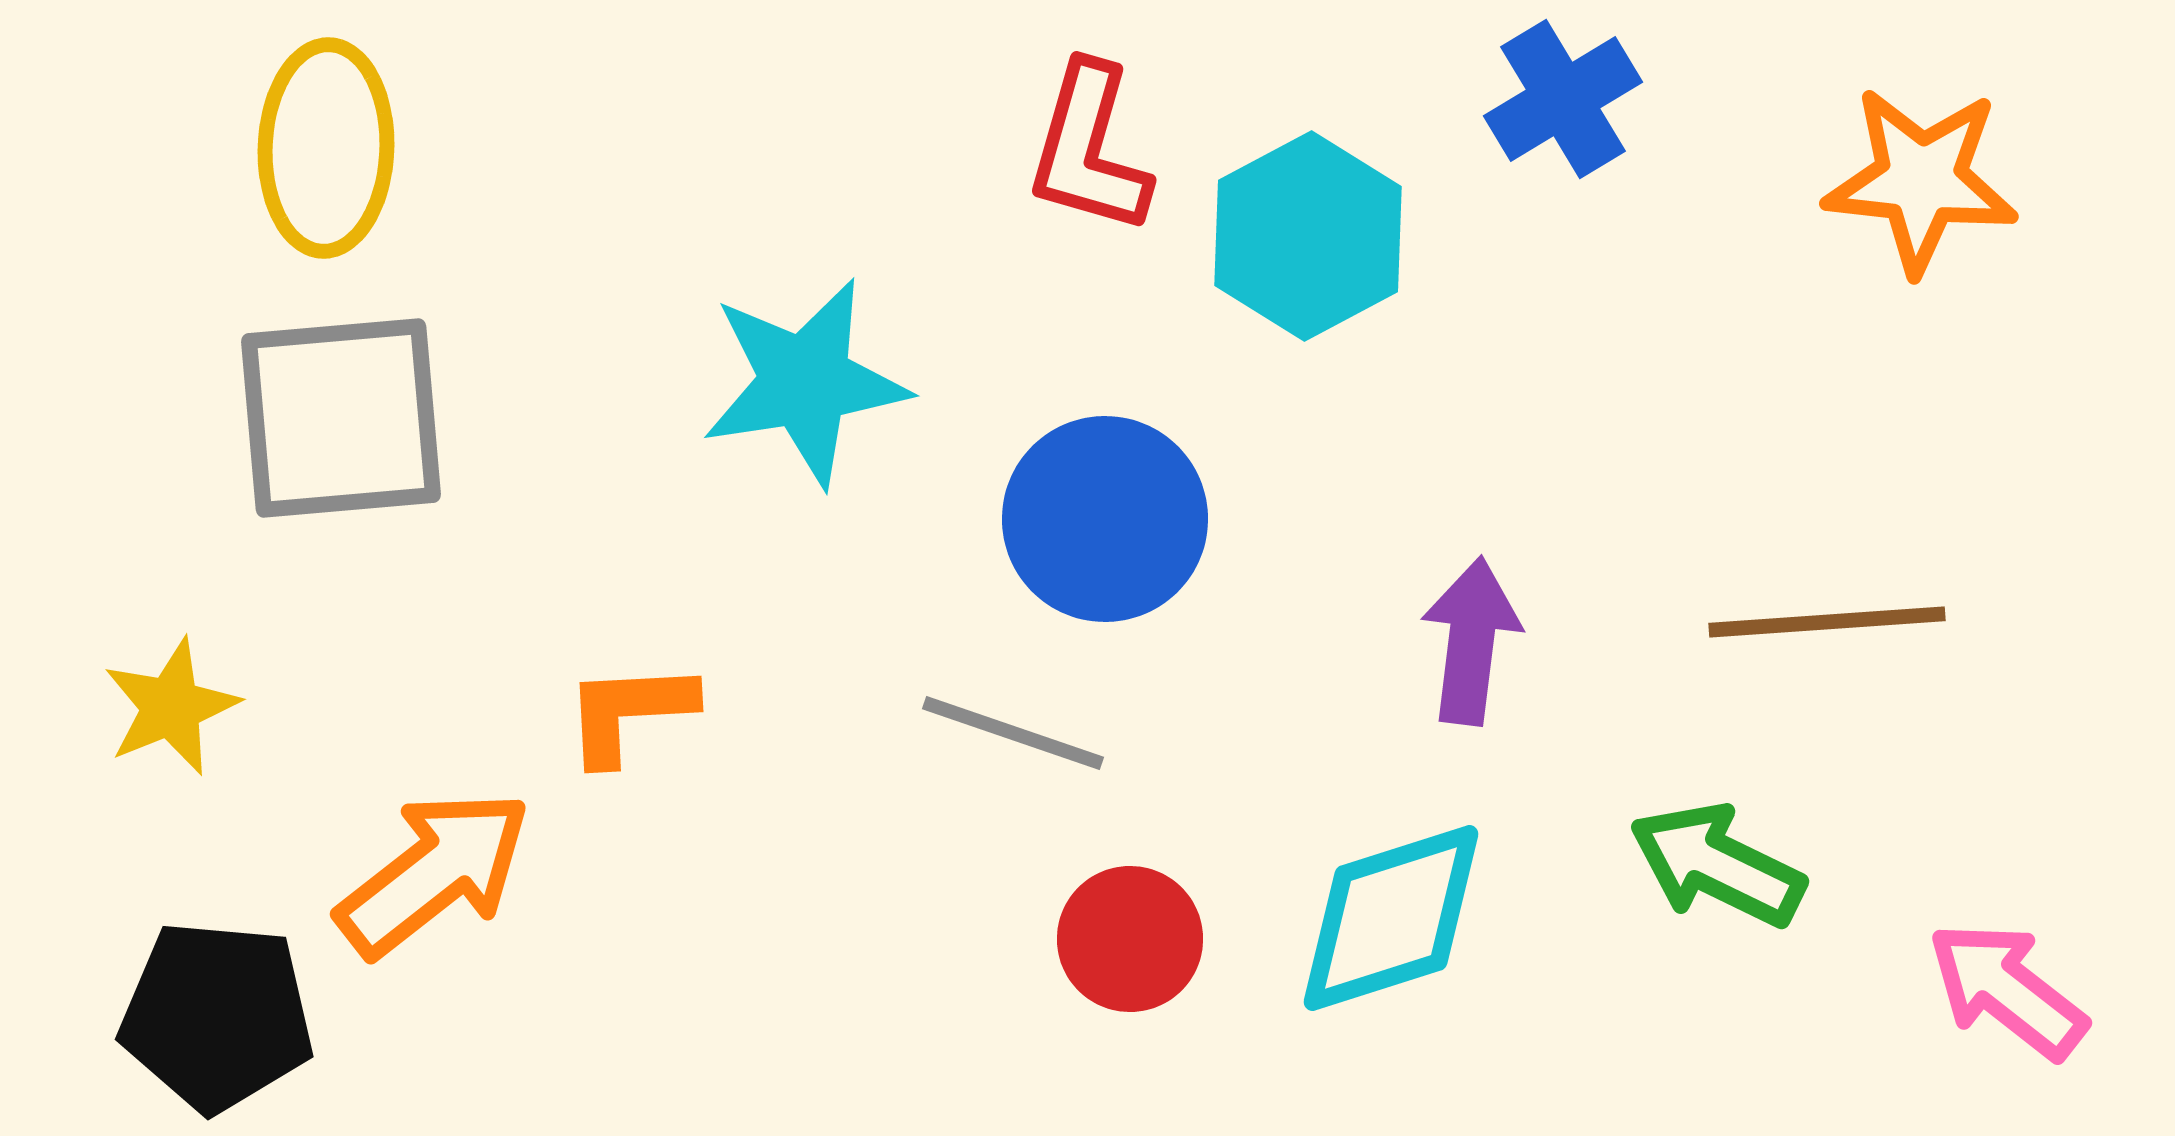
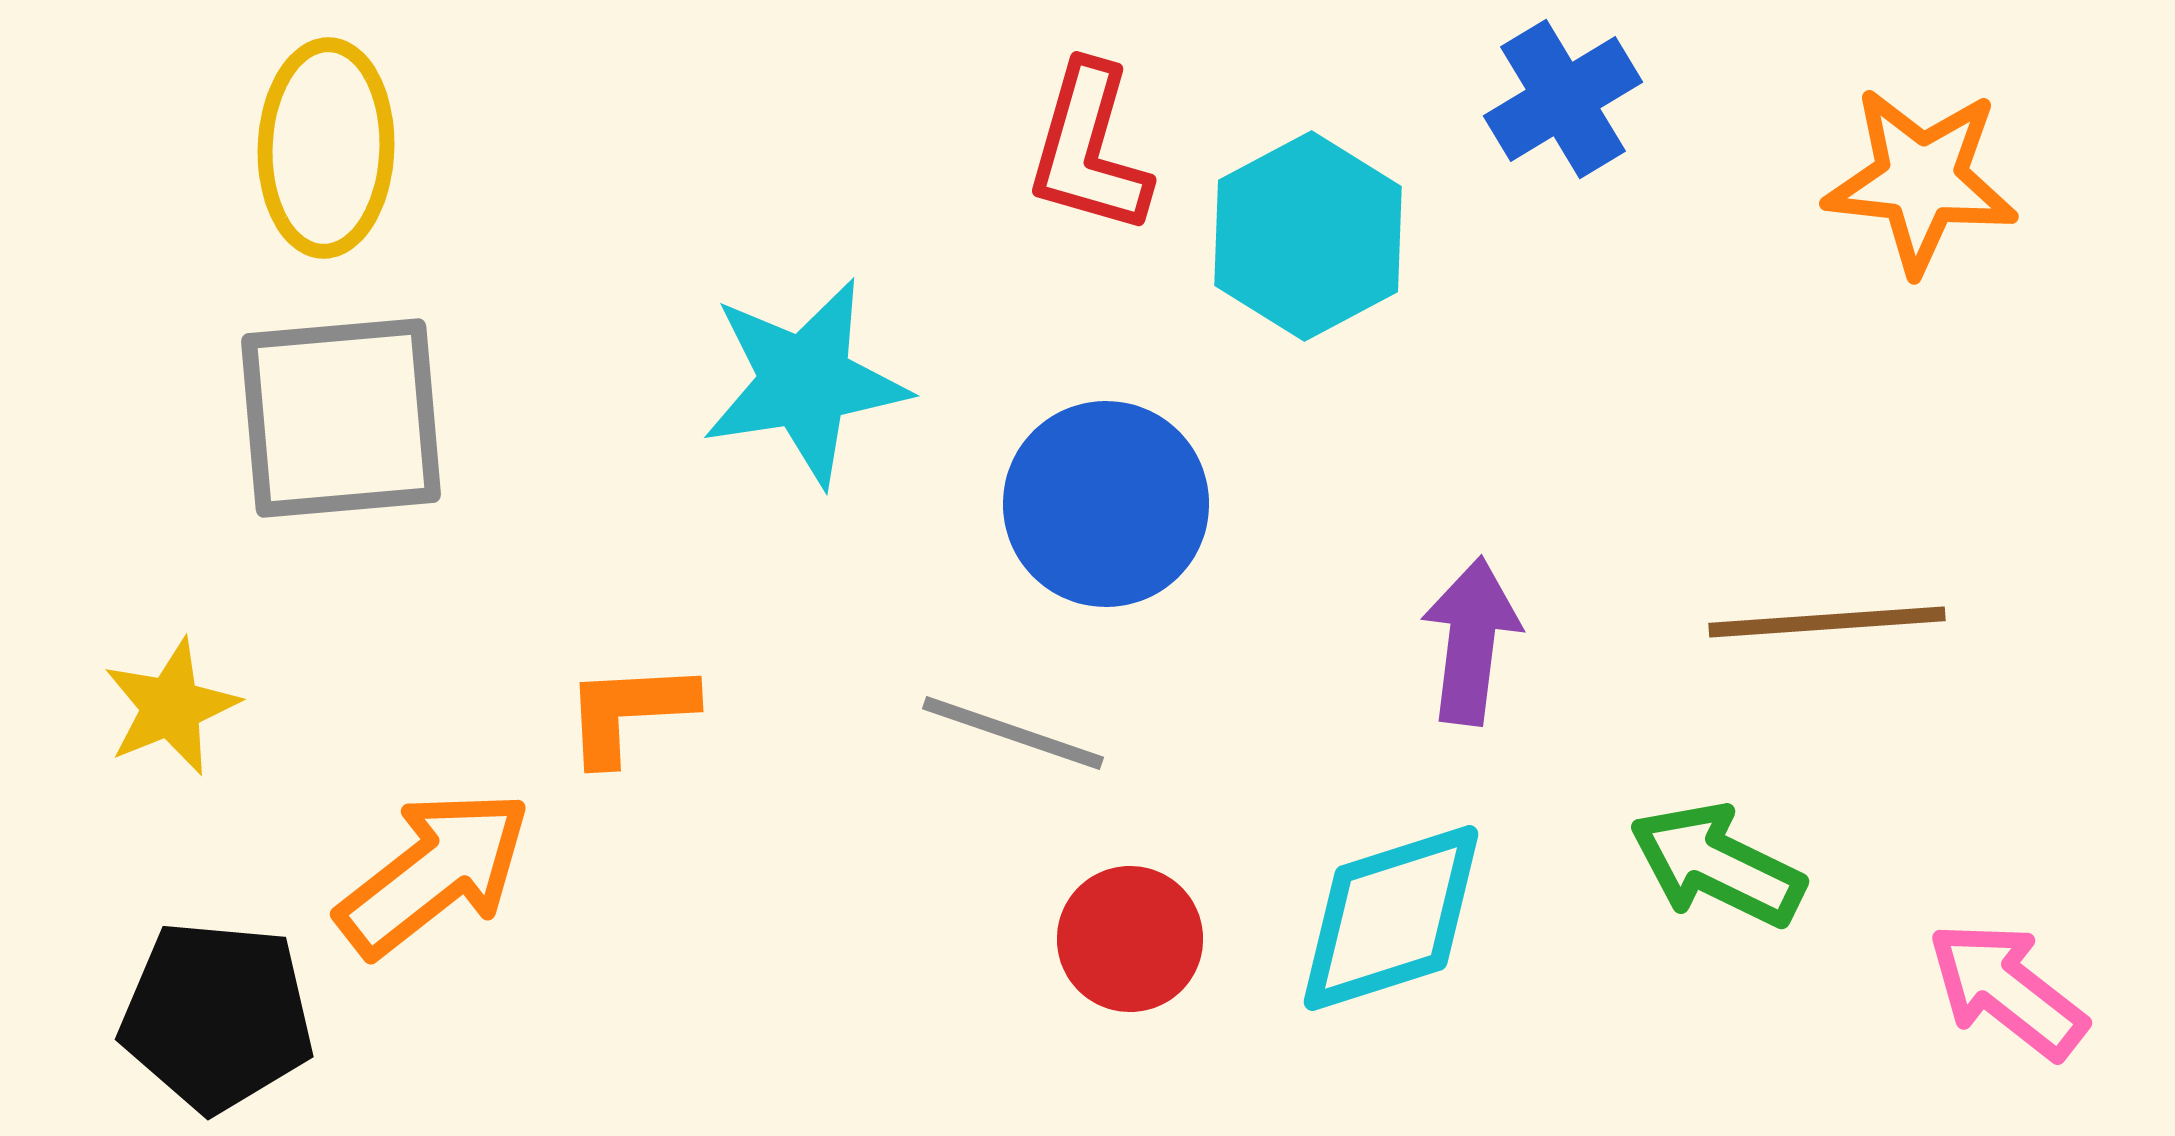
blue circle: moved 1 px right, 15 px up
